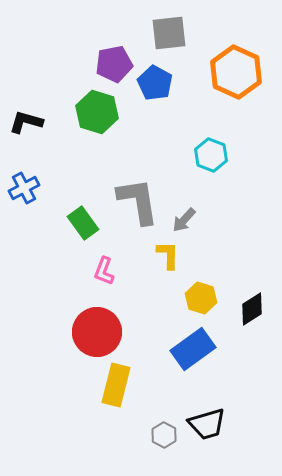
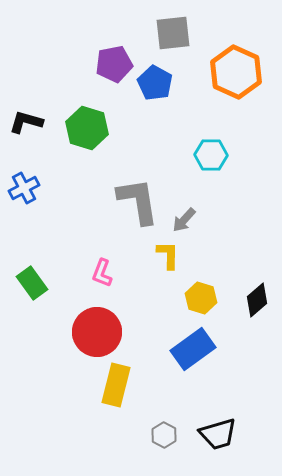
gray square: moved 4 px right
green hexagon: moved 10 px left, 16 px down
cyan hexagon: rotated 20 degrees counterclockwise
green rectangle: moved 51 px left, 60 px down
pink L-shape: moved 2 px left, 2 px down
black diamond: moved 5 px right, 9 px up; rotated 8 degrees counterclockwise
black trapezoid: moved 11 px right, 10 px down
